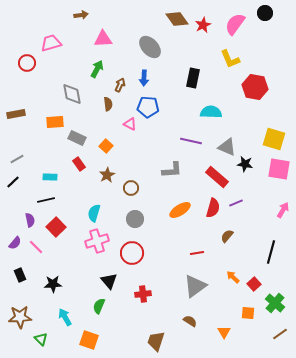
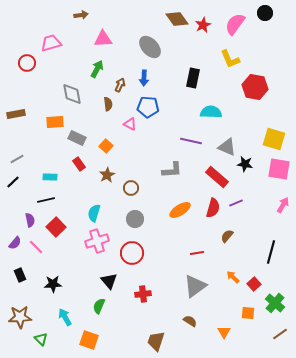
pink arrow at (283, 210): moved 5 px up
